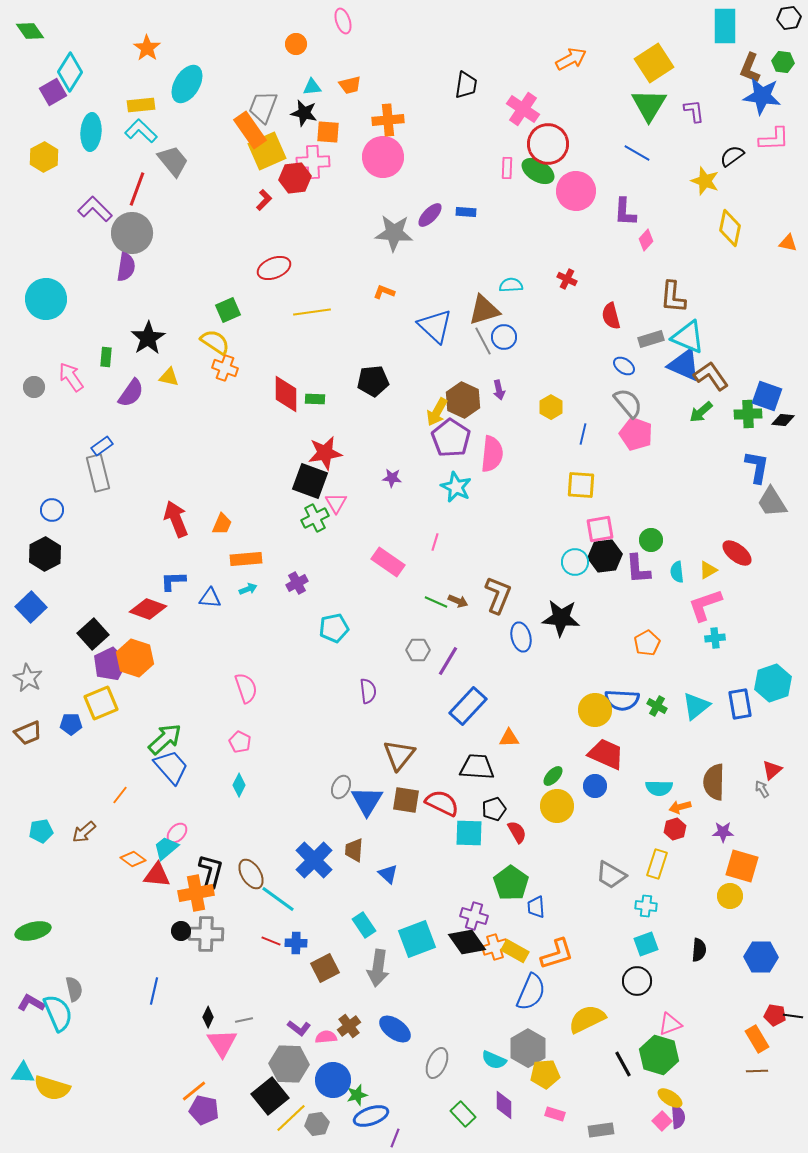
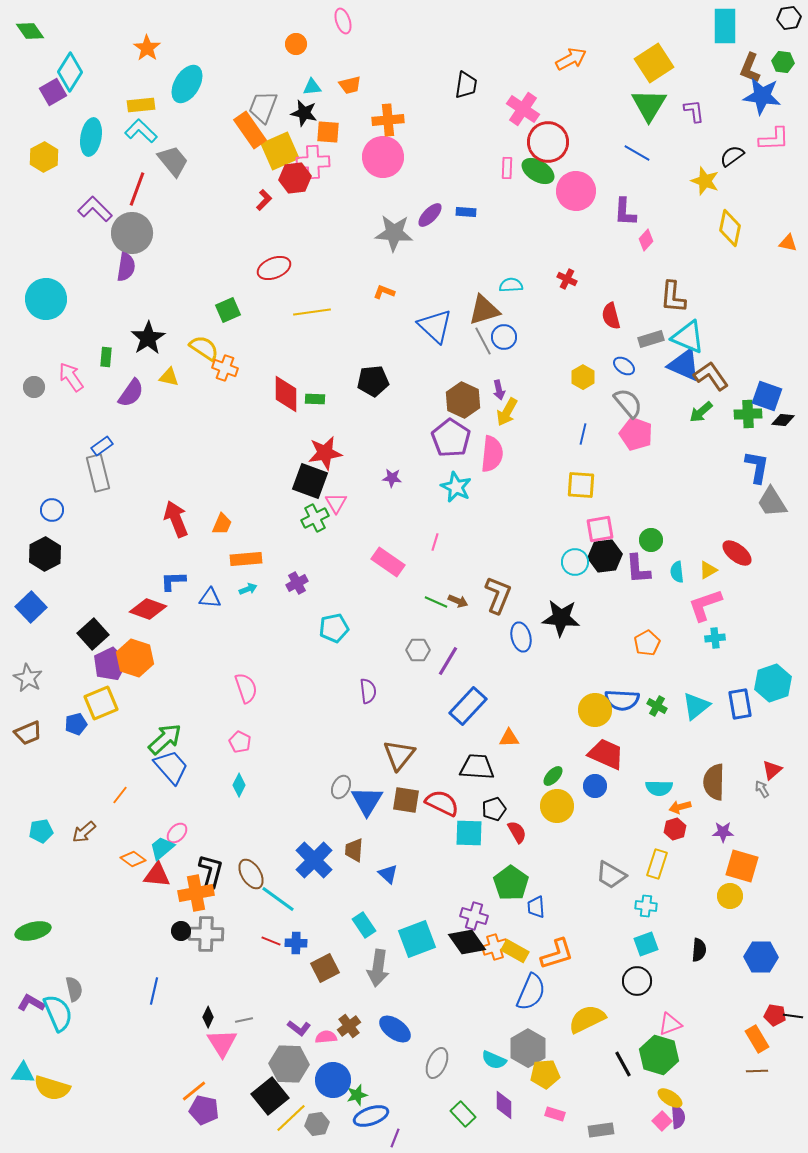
cyan ellipse at (91, 132): moved 5 px down; rotated 6 degrees clockwise
red circle at (548, 144): moved 2 px up
yellow square at (267, 151): moved 13 px right
yellow semicircle at (215, 342): moved 11 px left, 6 px down
yellow hexagon at (551, 407): moved 32 px right, 30 px up
yellow arrow at (437, 412): moved 70 px right
blue pentagon at (71, 724): moved 5 px right; rotated 15 degrees counterclockwise
cyan trapezoid at (166, 848): moved 4 px left
